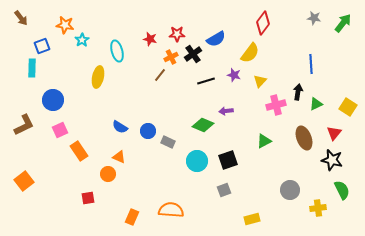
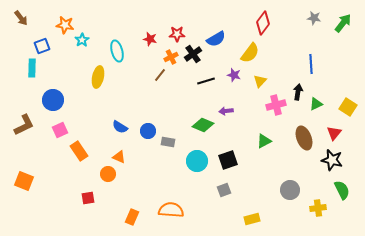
gray rectangle at (168, 142): rotated 16 degrees counterclockwise
orange square at (24, 181): rotated 30 degrees counterclockwise
